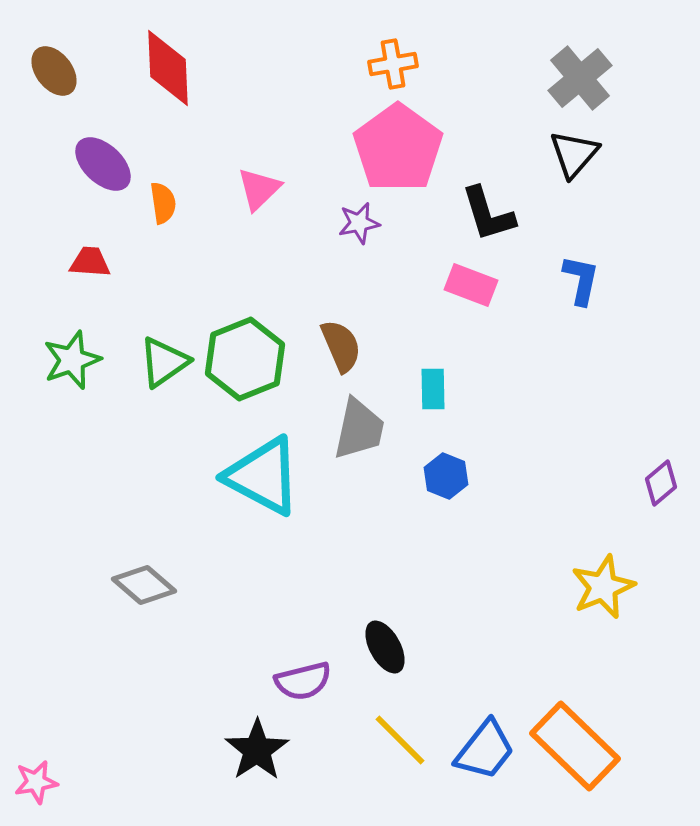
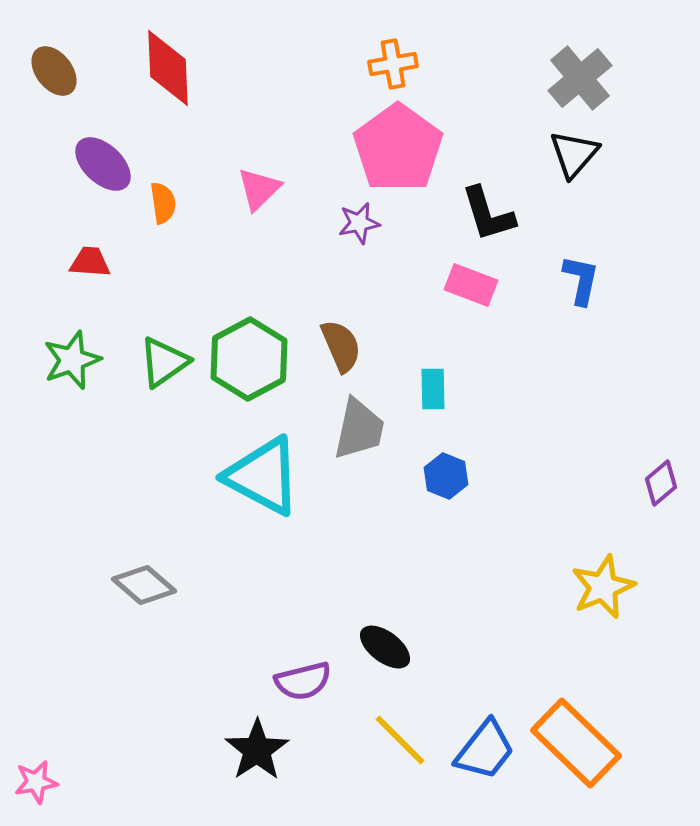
green hexagon: moved 4 px right; rotated 6 degrees counterclockwise
black ellipse: rotated 24 degrees counterclockwise
orange rectangle: moved 1 px right, 3 px up
